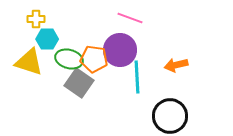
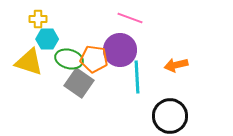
yellow cross: moved 2 px right
